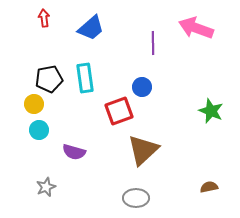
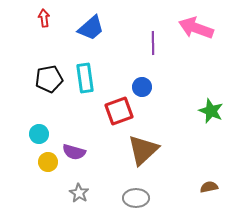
yellow circle: moved 14 px right, 58 px down
cyan circle: moved 4 px down
gray star: moved 33 px right, 6 px down; rotated 18 degrees counterclockwise
